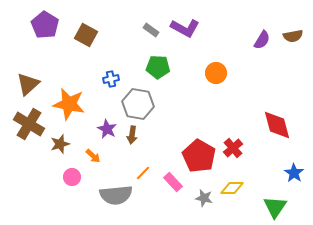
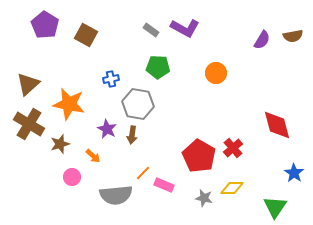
pink rectangle: moved 9 px left, 3 px down; rotated 24 degrees counterclockwise
